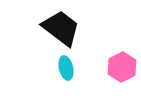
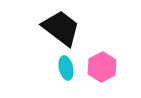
pink hexagon: moved 20 px left
